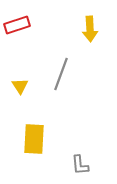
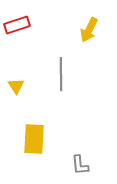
yellow arrow: moved 1 px left, 1 px down; rotated 30 degrees clockwise
gray line: rotated 20 degrees counterclockwise
yellow triangle: moved 4 px left
